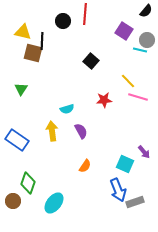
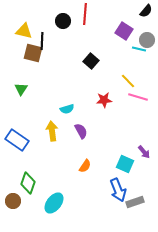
yellow triangle: moved 1 px right, 1 px up
cyan line: moved 1 px left, 1 px up
